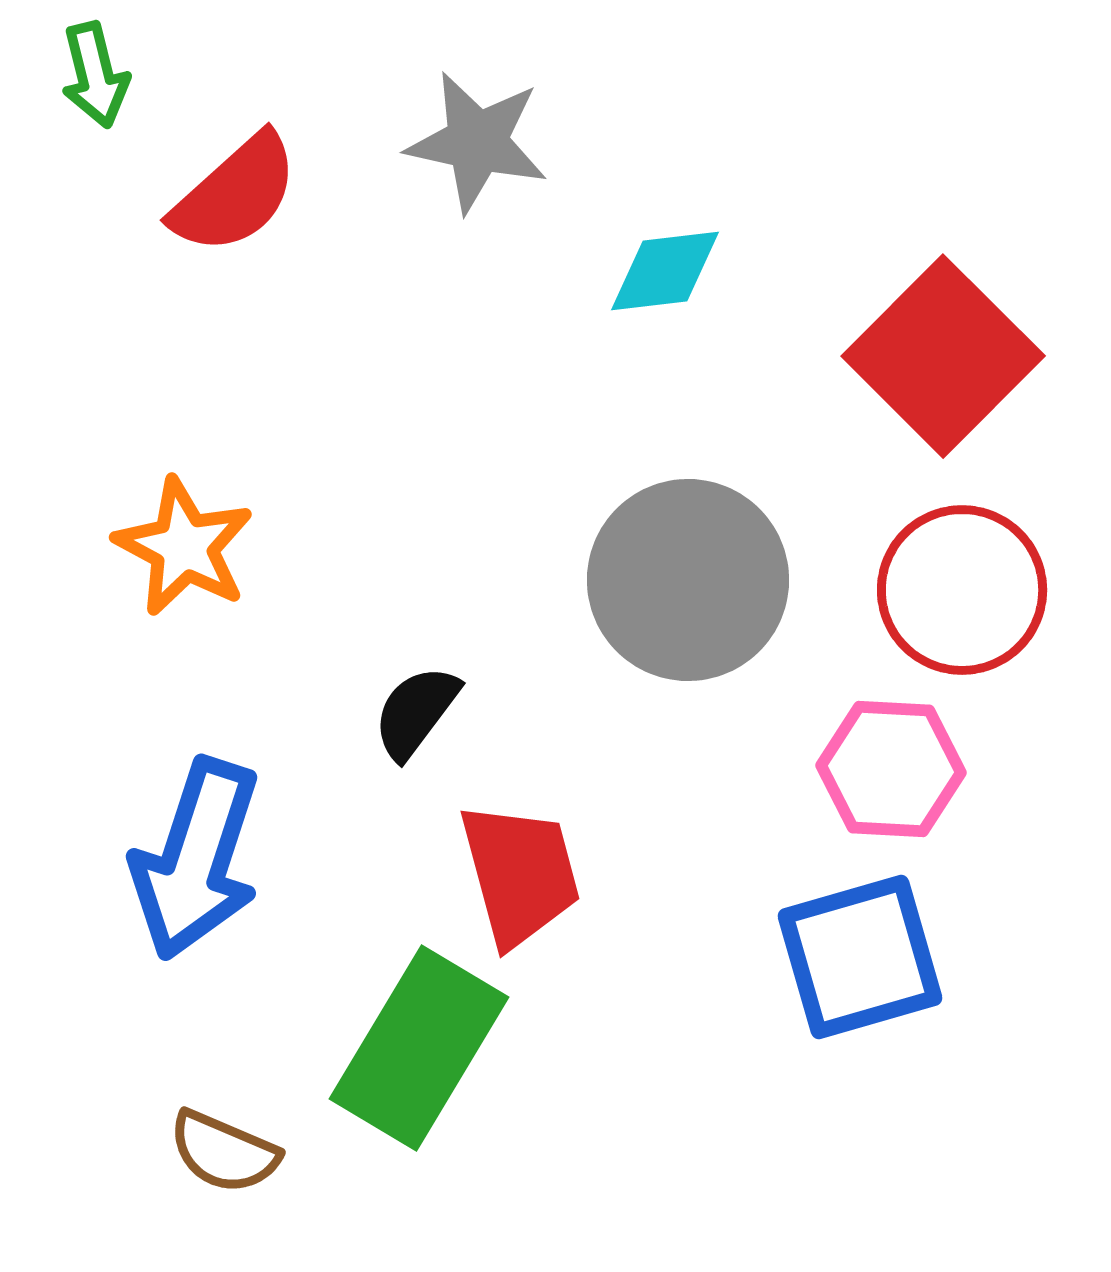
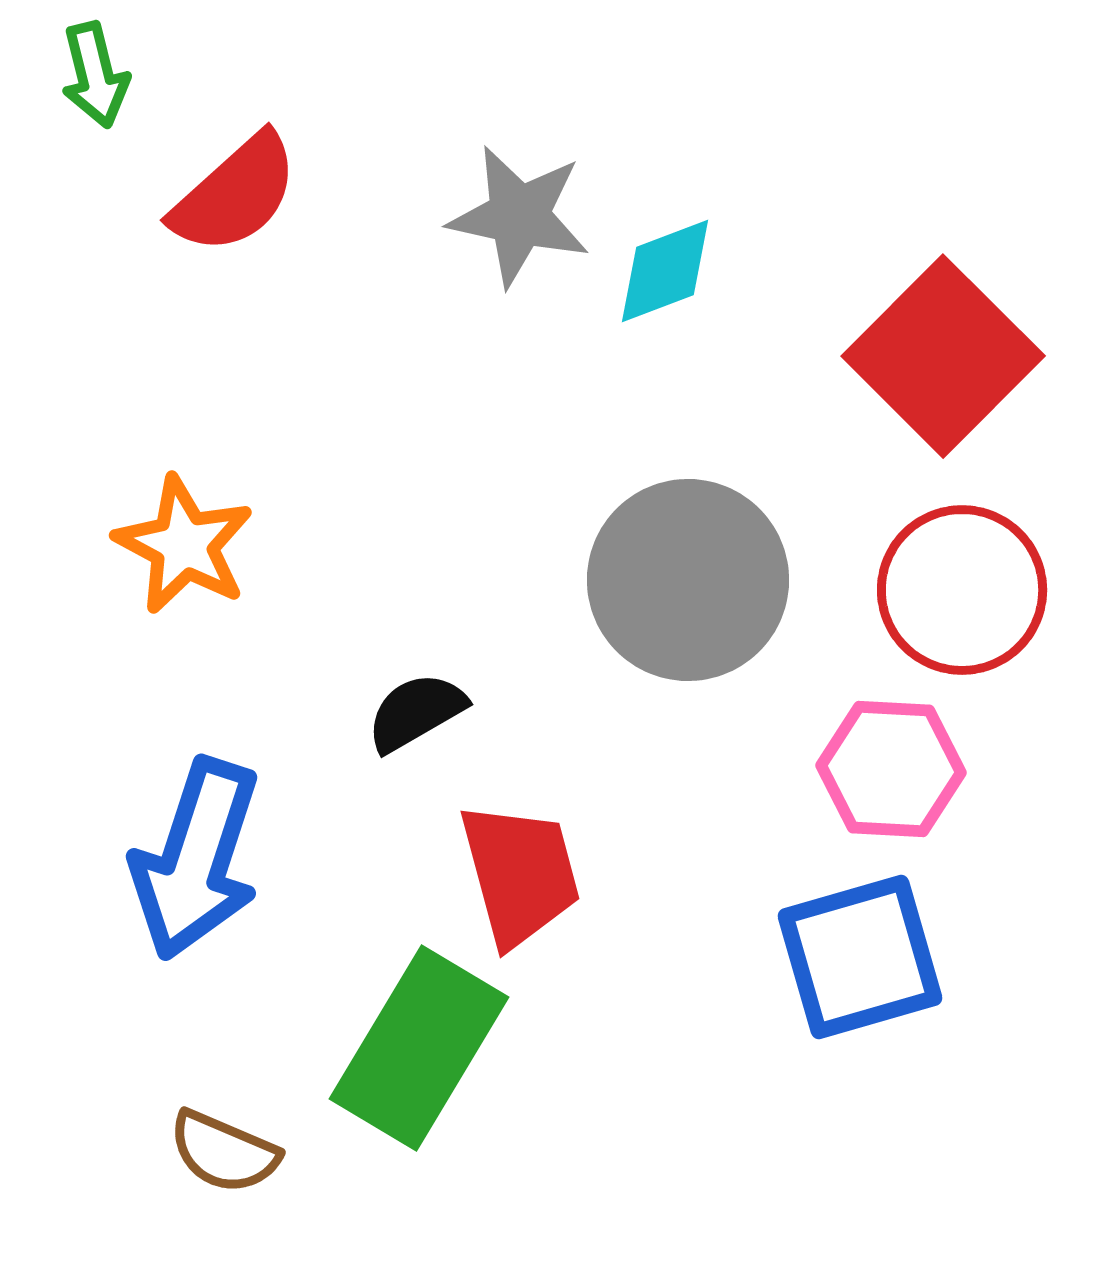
gray star: moved 42 px right, 74 px down
cyan diamond: rotated 14 degrees counterclockwise
orange star: moved 2 px up
black semicircle: rotated 23 degrees clockwise
